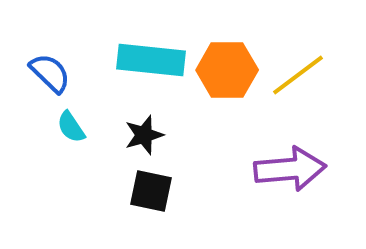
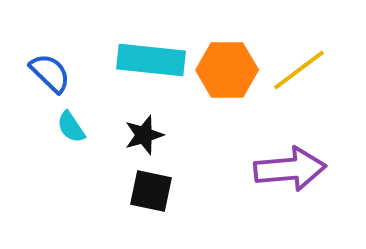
yellow line: moved 1 px right, 5 px up
